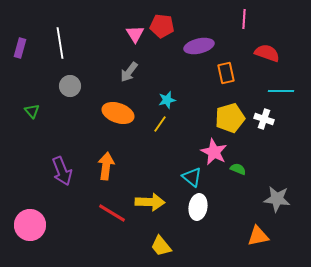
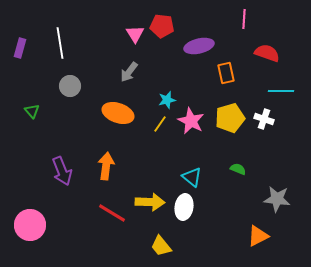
pink star: moved 23 px left, 31 px up
white ellipse: moved 14 px left
orange triangle: rotated 15 degrees counterclockwise
